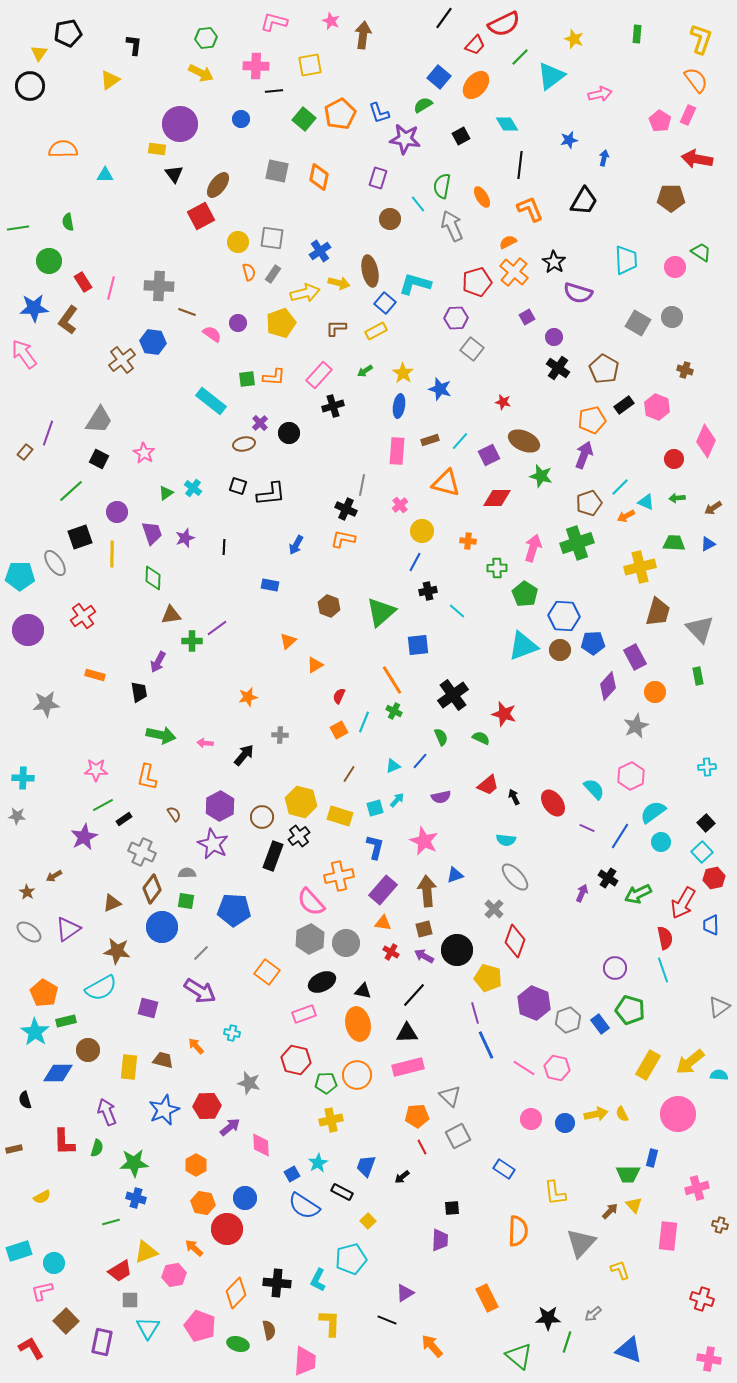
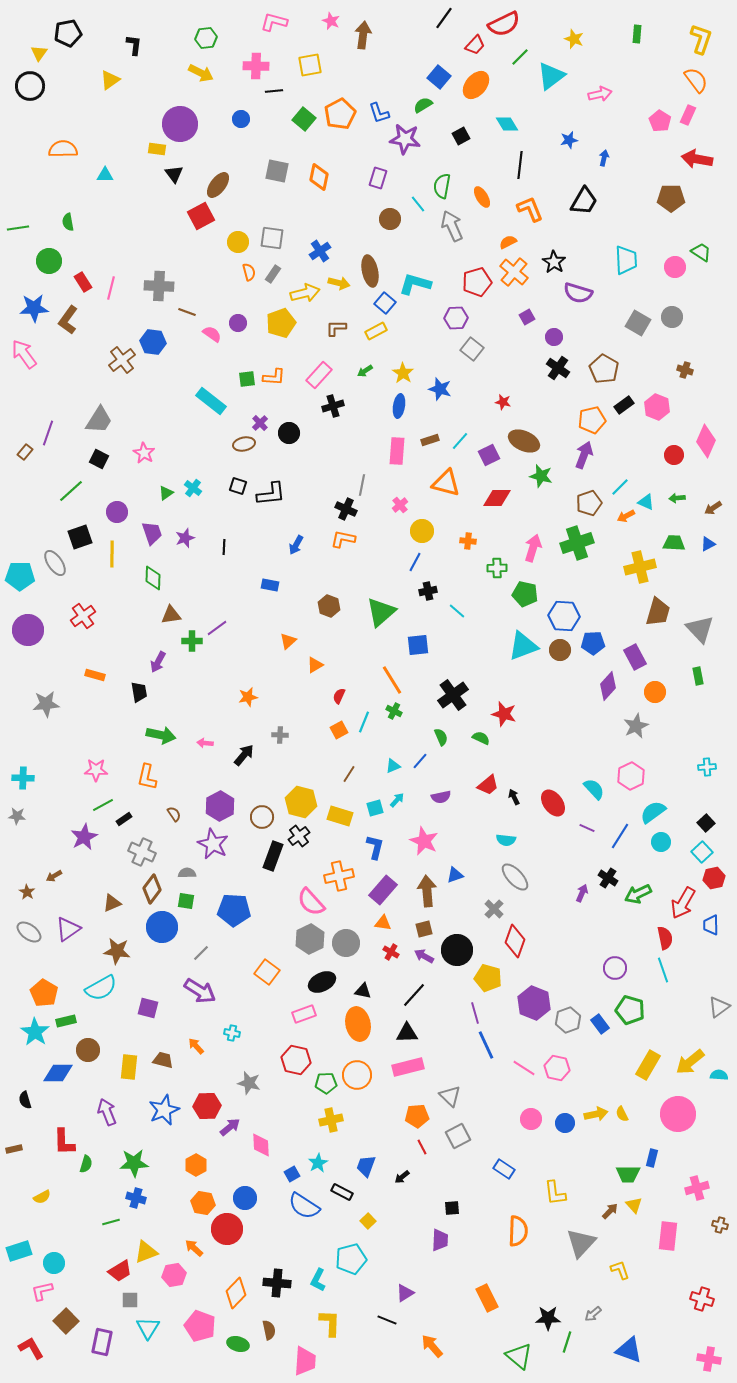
red circle at (674, 459): moved 4 px up
green pentagon at (525, 594): rotated 20 degrees counterclockwise
green semicircle at (97, 1148): moved 11 px left, 16 px down
